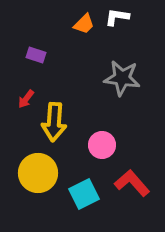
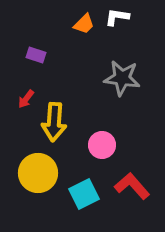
red L-shape: moved 3 px down
